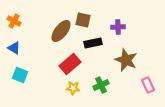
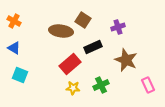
brown square: rotated 21 degrees clockwise
purple cross: rotated 16 degrees counterclockwise
brown ellipse: rotated 60 degrees clockwise
black rectangle: moved 4 px down; rotated 12 degrees counterclockwise
